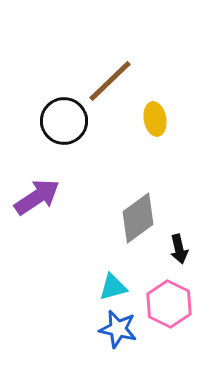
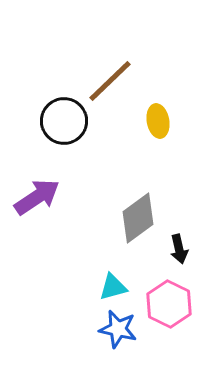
yellow ellipse: moved 3 px right, 2 px down
